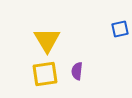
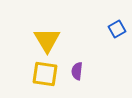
blue square: moved 3 px left; rotated 18 degrees counterclockwise
yellow square: rotated 16 degrees clockwise
